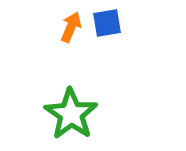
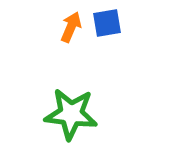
green star: rotated 28 degrees counterclockwise
